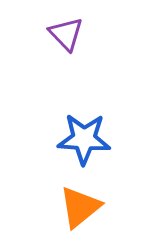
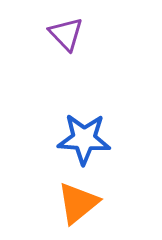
orange triangle: moved 2 px left, 4 px up
